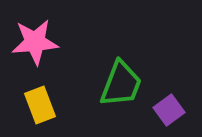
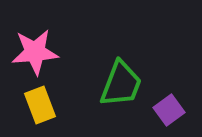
pink star: moved 10 px down
